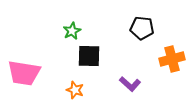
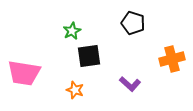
black pentagon: moved 9 px left, 5 px up; rotated 10 degrees clockwise
black square: rotated 10 degrees counterclockwise
